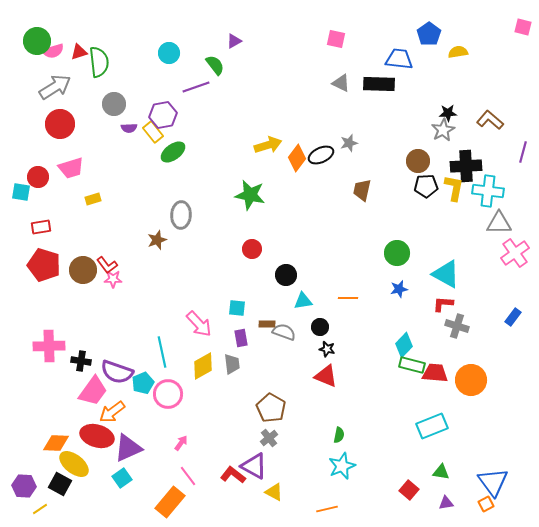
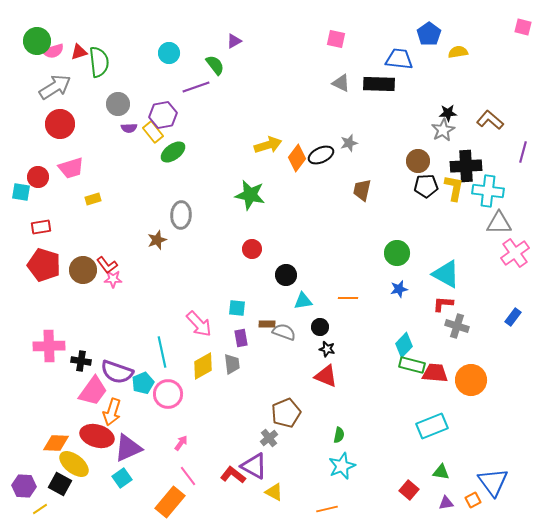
gray circle at (114, 104): moved 4 px right
brown pentagon at (271, 408): moved 15 px right, 5 px down; rotated 20 degrees clockwise
orange arrow at (112, 412): rotated 36 degrees counterclockwise
orange square at (486, 504): moved 13 px left, 4 px up
